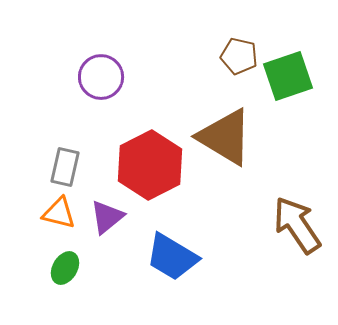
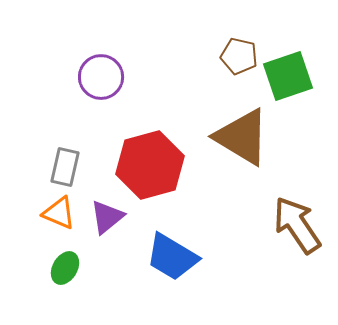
brown triangle: moved 17 px right
red hexagon: rotated 12 degrees clockwise
orange triangle: rotated 9 degrees clockwise
